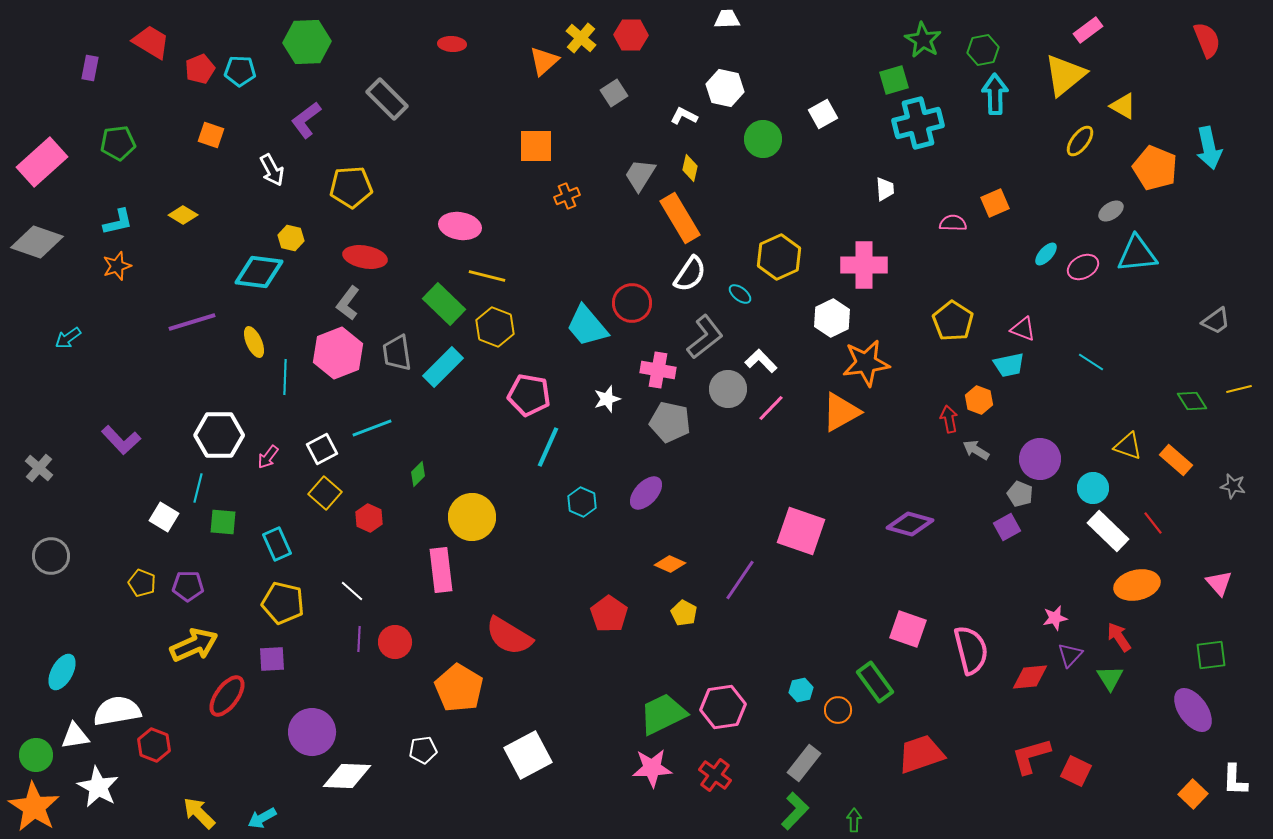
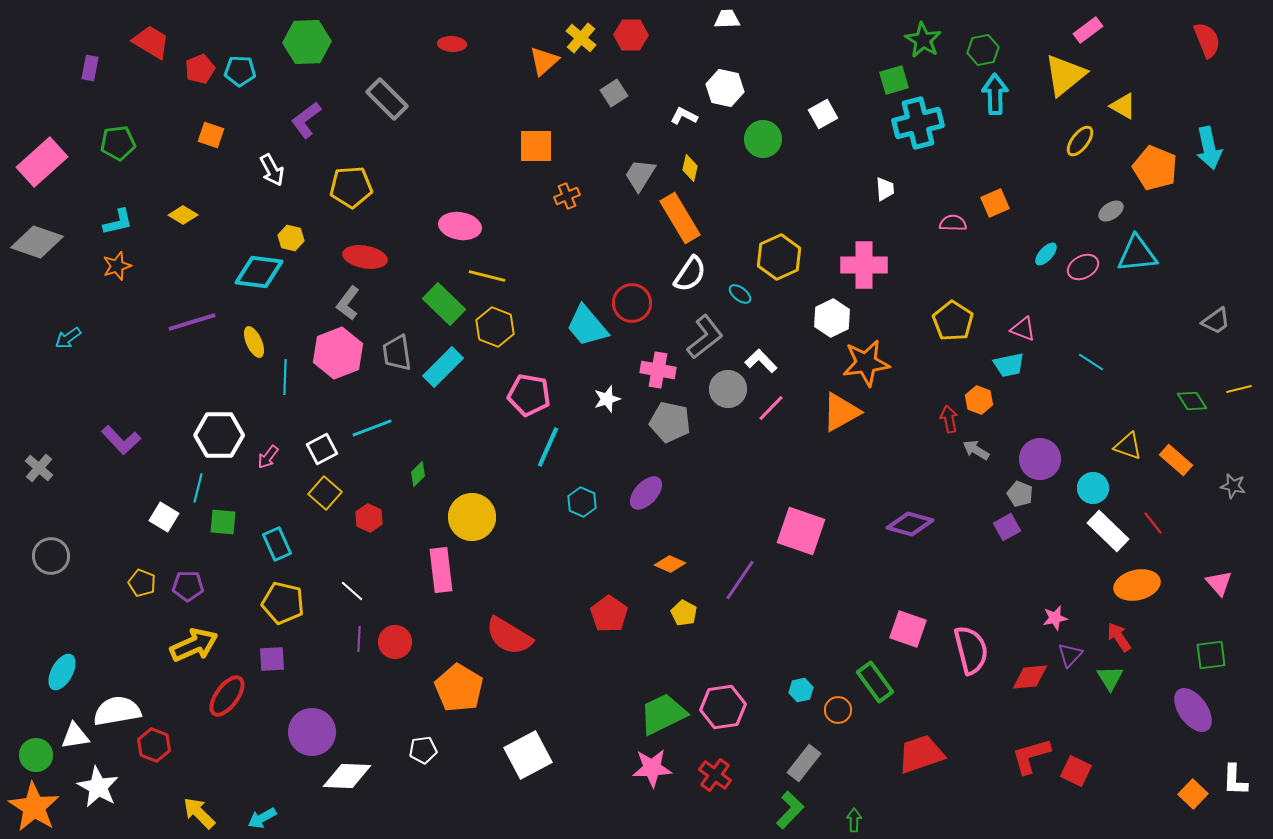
green L-shape at (795, 811): moved 5 px left, 1 px up
